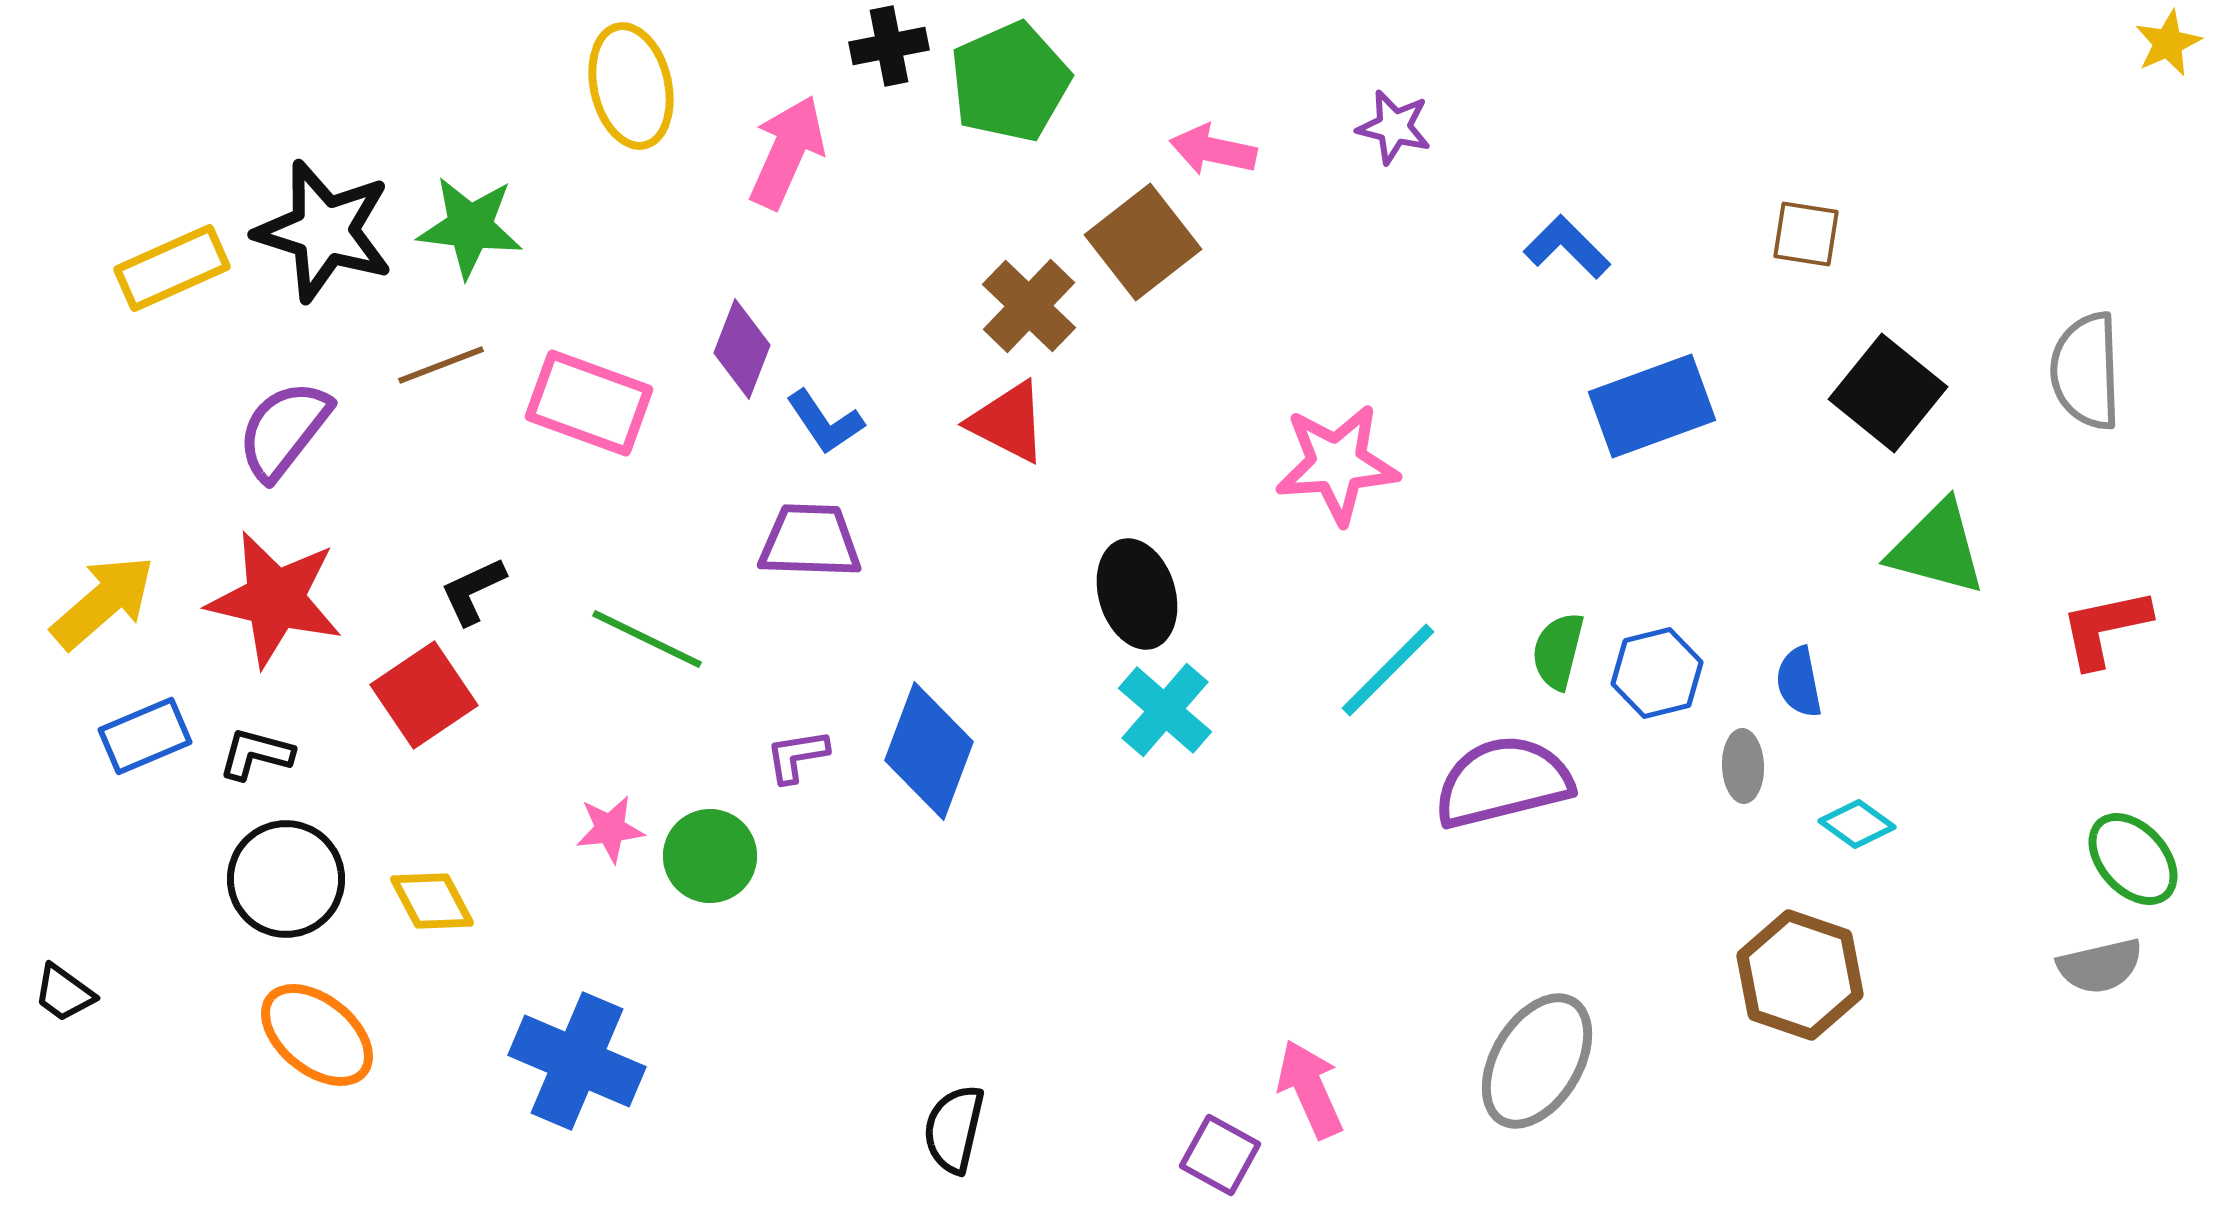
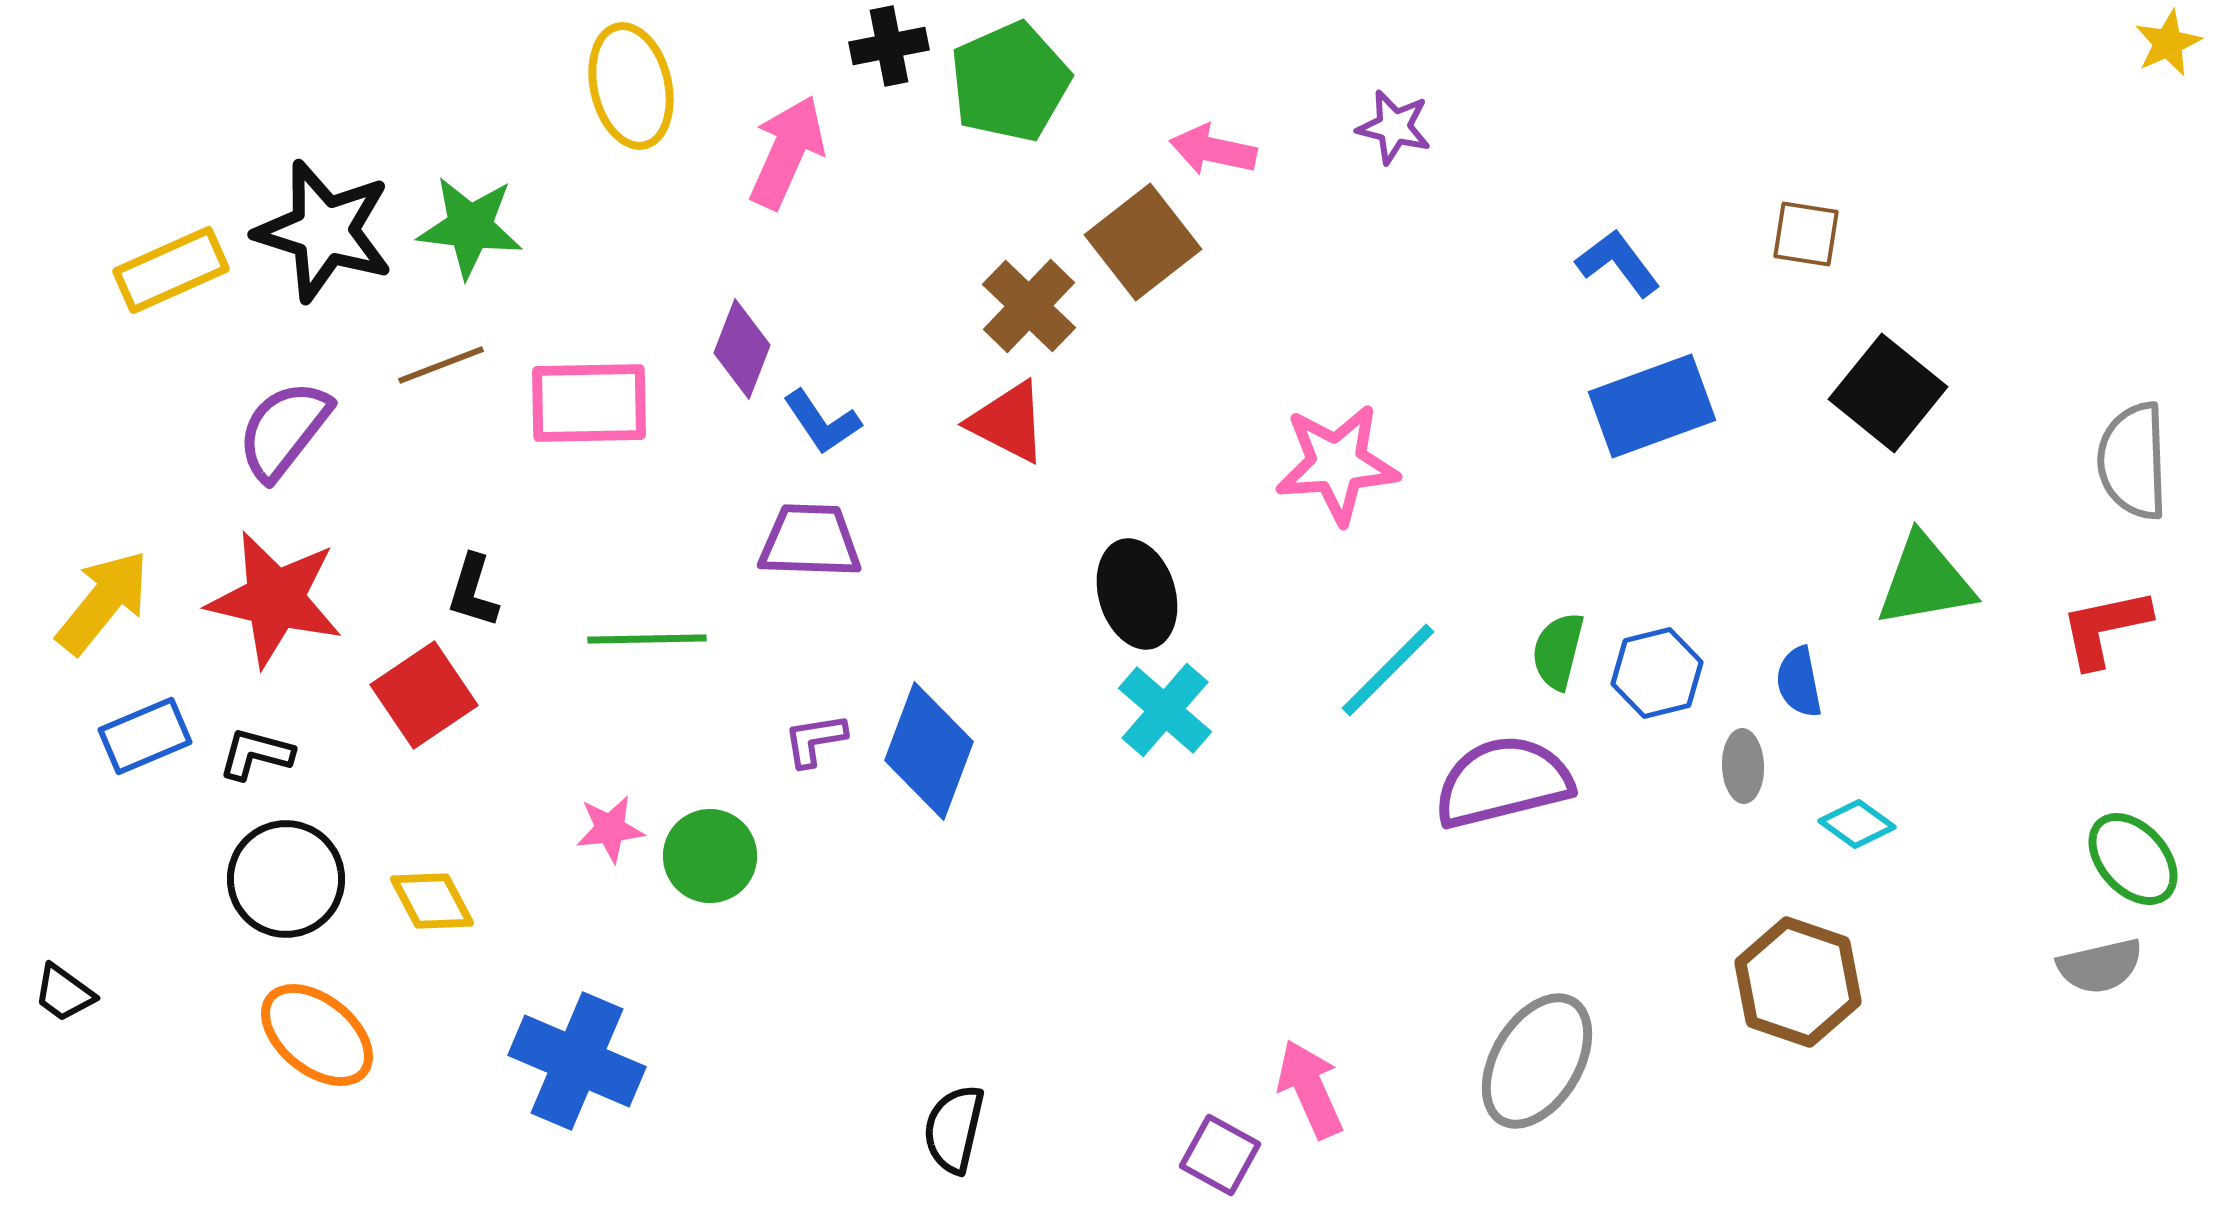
blue L-shape at (1567, 247): moved 51 px right, 16 px down; rotated 8 degrees clockwise
yellow rectangle at (172, 268): moved 1 px left, 2 px down
gray semicircle at (2086, 371): moved 47 px right, 90 px down
pink rectangle at (589, 403): rotated 21 degrees counterclockwise
blue L-shape at (825, 422): moved 3 px left
green triangle at (1937, 548): moved 12 px left, 33 px down; rotated 25 degrees counterclockwise
black L-shape at (473, 591): rotated 48 degrees counterclockwise
yellow arrow at (103, 602): rotated 10 degrees counterclockwise
green line at (647, 639): rotated 27 degrees counterclockwise
purple L-shape at (797, 756): moved 18 px right, 16 px up
brown hexagon at (1800, 975): moved 2 px left, 7 px down
